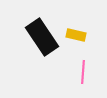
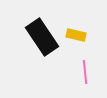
pink line: moved 2 px right; rotated 10 degrees counterclockwise
